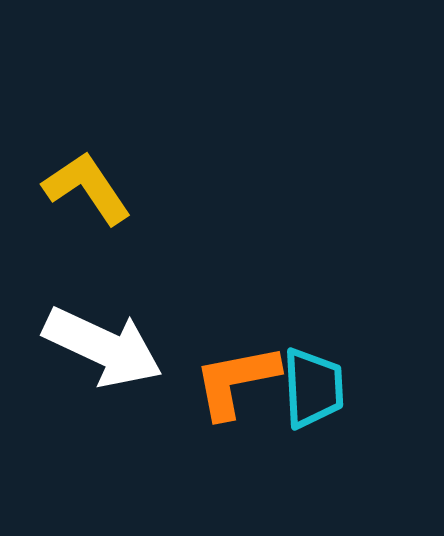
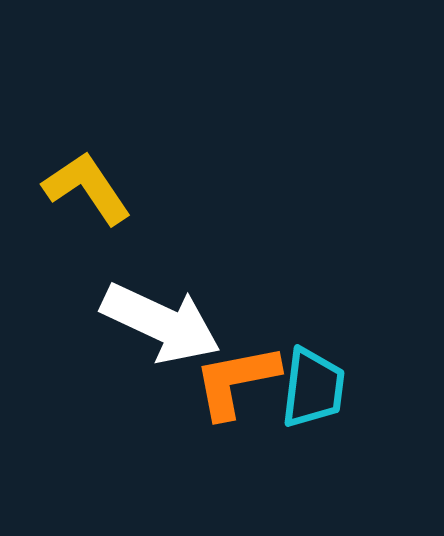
white arrow: moved 58 px right, 24 px up
cyan trapezoid: rotated 10 degrees clockwise
